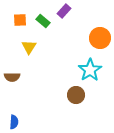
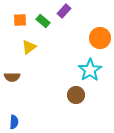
yellow triangle: rotated 21 degrees clockwise
